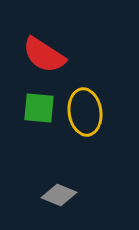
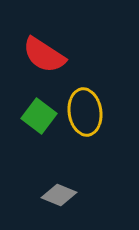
green square: moved 8 px down; rotated 32 degrees clockwise
